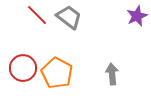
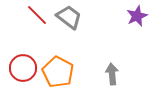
orange pentagon: moved 1 px right, 1 px up
